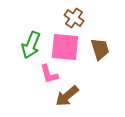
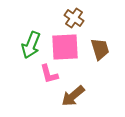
pink square: rotated 8 degrees counterclockwise
brown arrow: moved 6 px right
